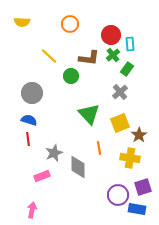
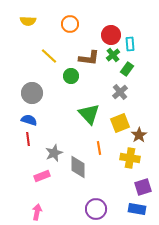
yellow semicircle: moved 6 px right, 1 px up
purple circle: moved 22 px left, 14 px down
pink arrow: moved 5 px right, 2 px down
